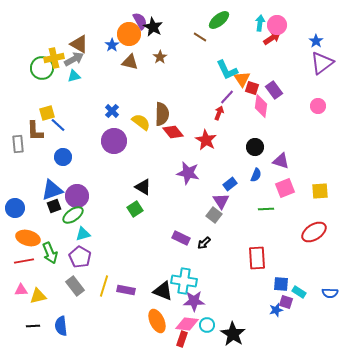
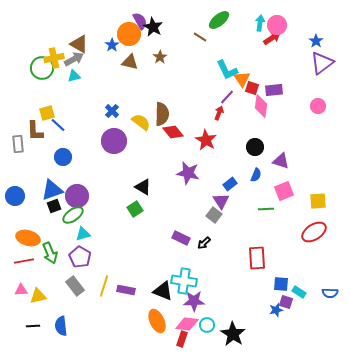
purple rectangle at (274, 90): rotated 60 degrees counterclockwise
pink square at (285, 188): moved 1 px left, 3 px down
yellow square at (320, 191): moved 2 px left, 10 px down
blue circle at (15, 208): moved 12 px up
